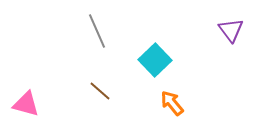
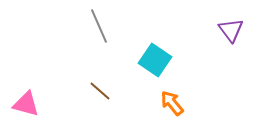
gray line: moved 2 px right, 5 px up
cyan square: rotated 12 degrees counterclockwise
